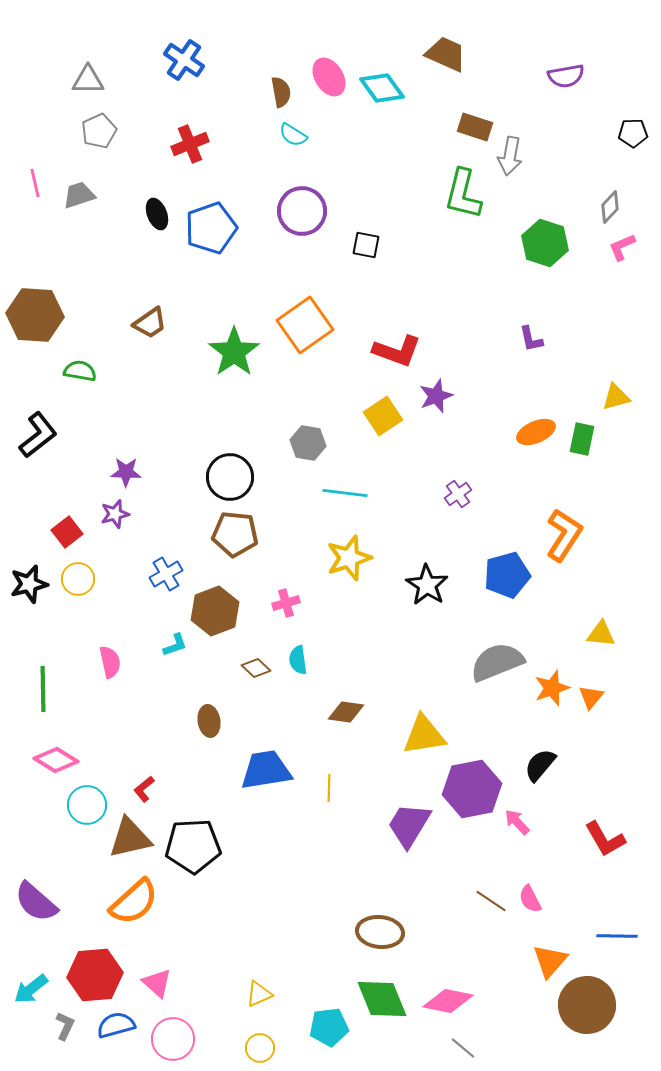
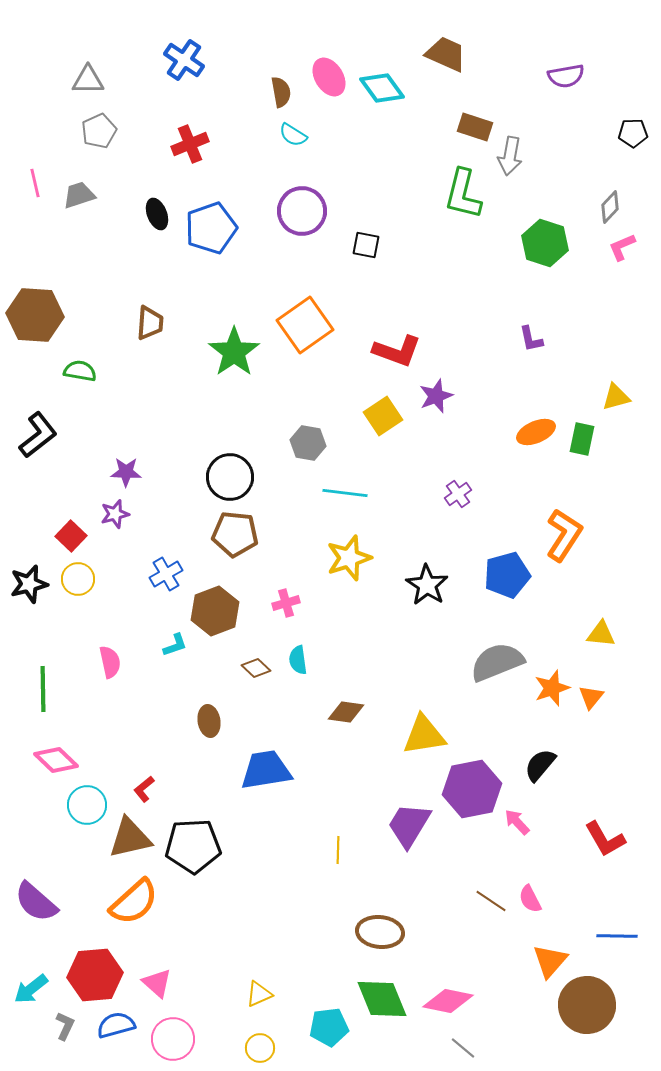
brown trapezoid at (150, 323): rotated 51 degrees counterclockwise
red square at (67, 532): moved 4 px right, 4 px down; rotated 8 degrees counterclockwise
pink diamond at (56, 760): rotated 12 degrees clockwise
yellow line at (329, 788): moved 9 px right, 62 px down
